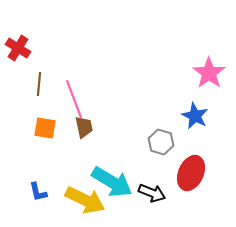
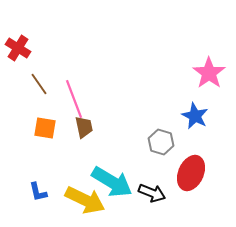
brown line: rotated 40 degrees counterclockwise
